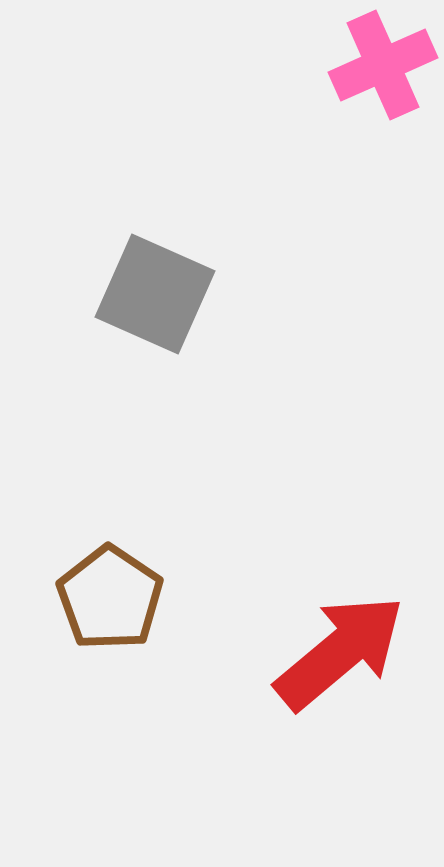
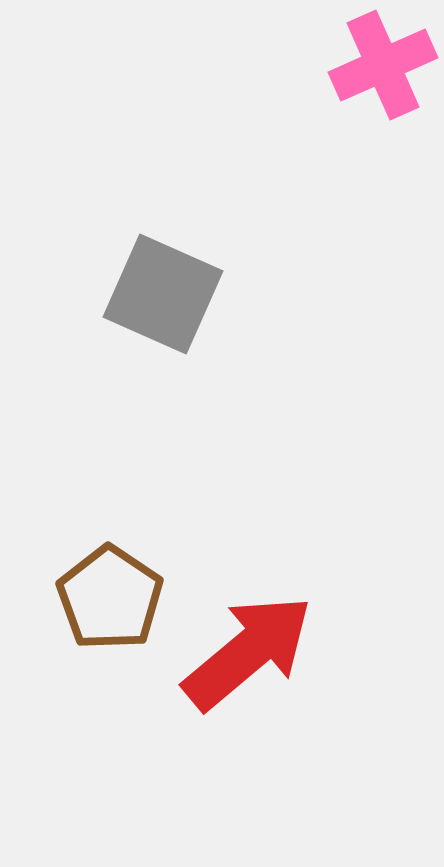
gray square: moved 8 px right
red arrow: moved 92 px left
